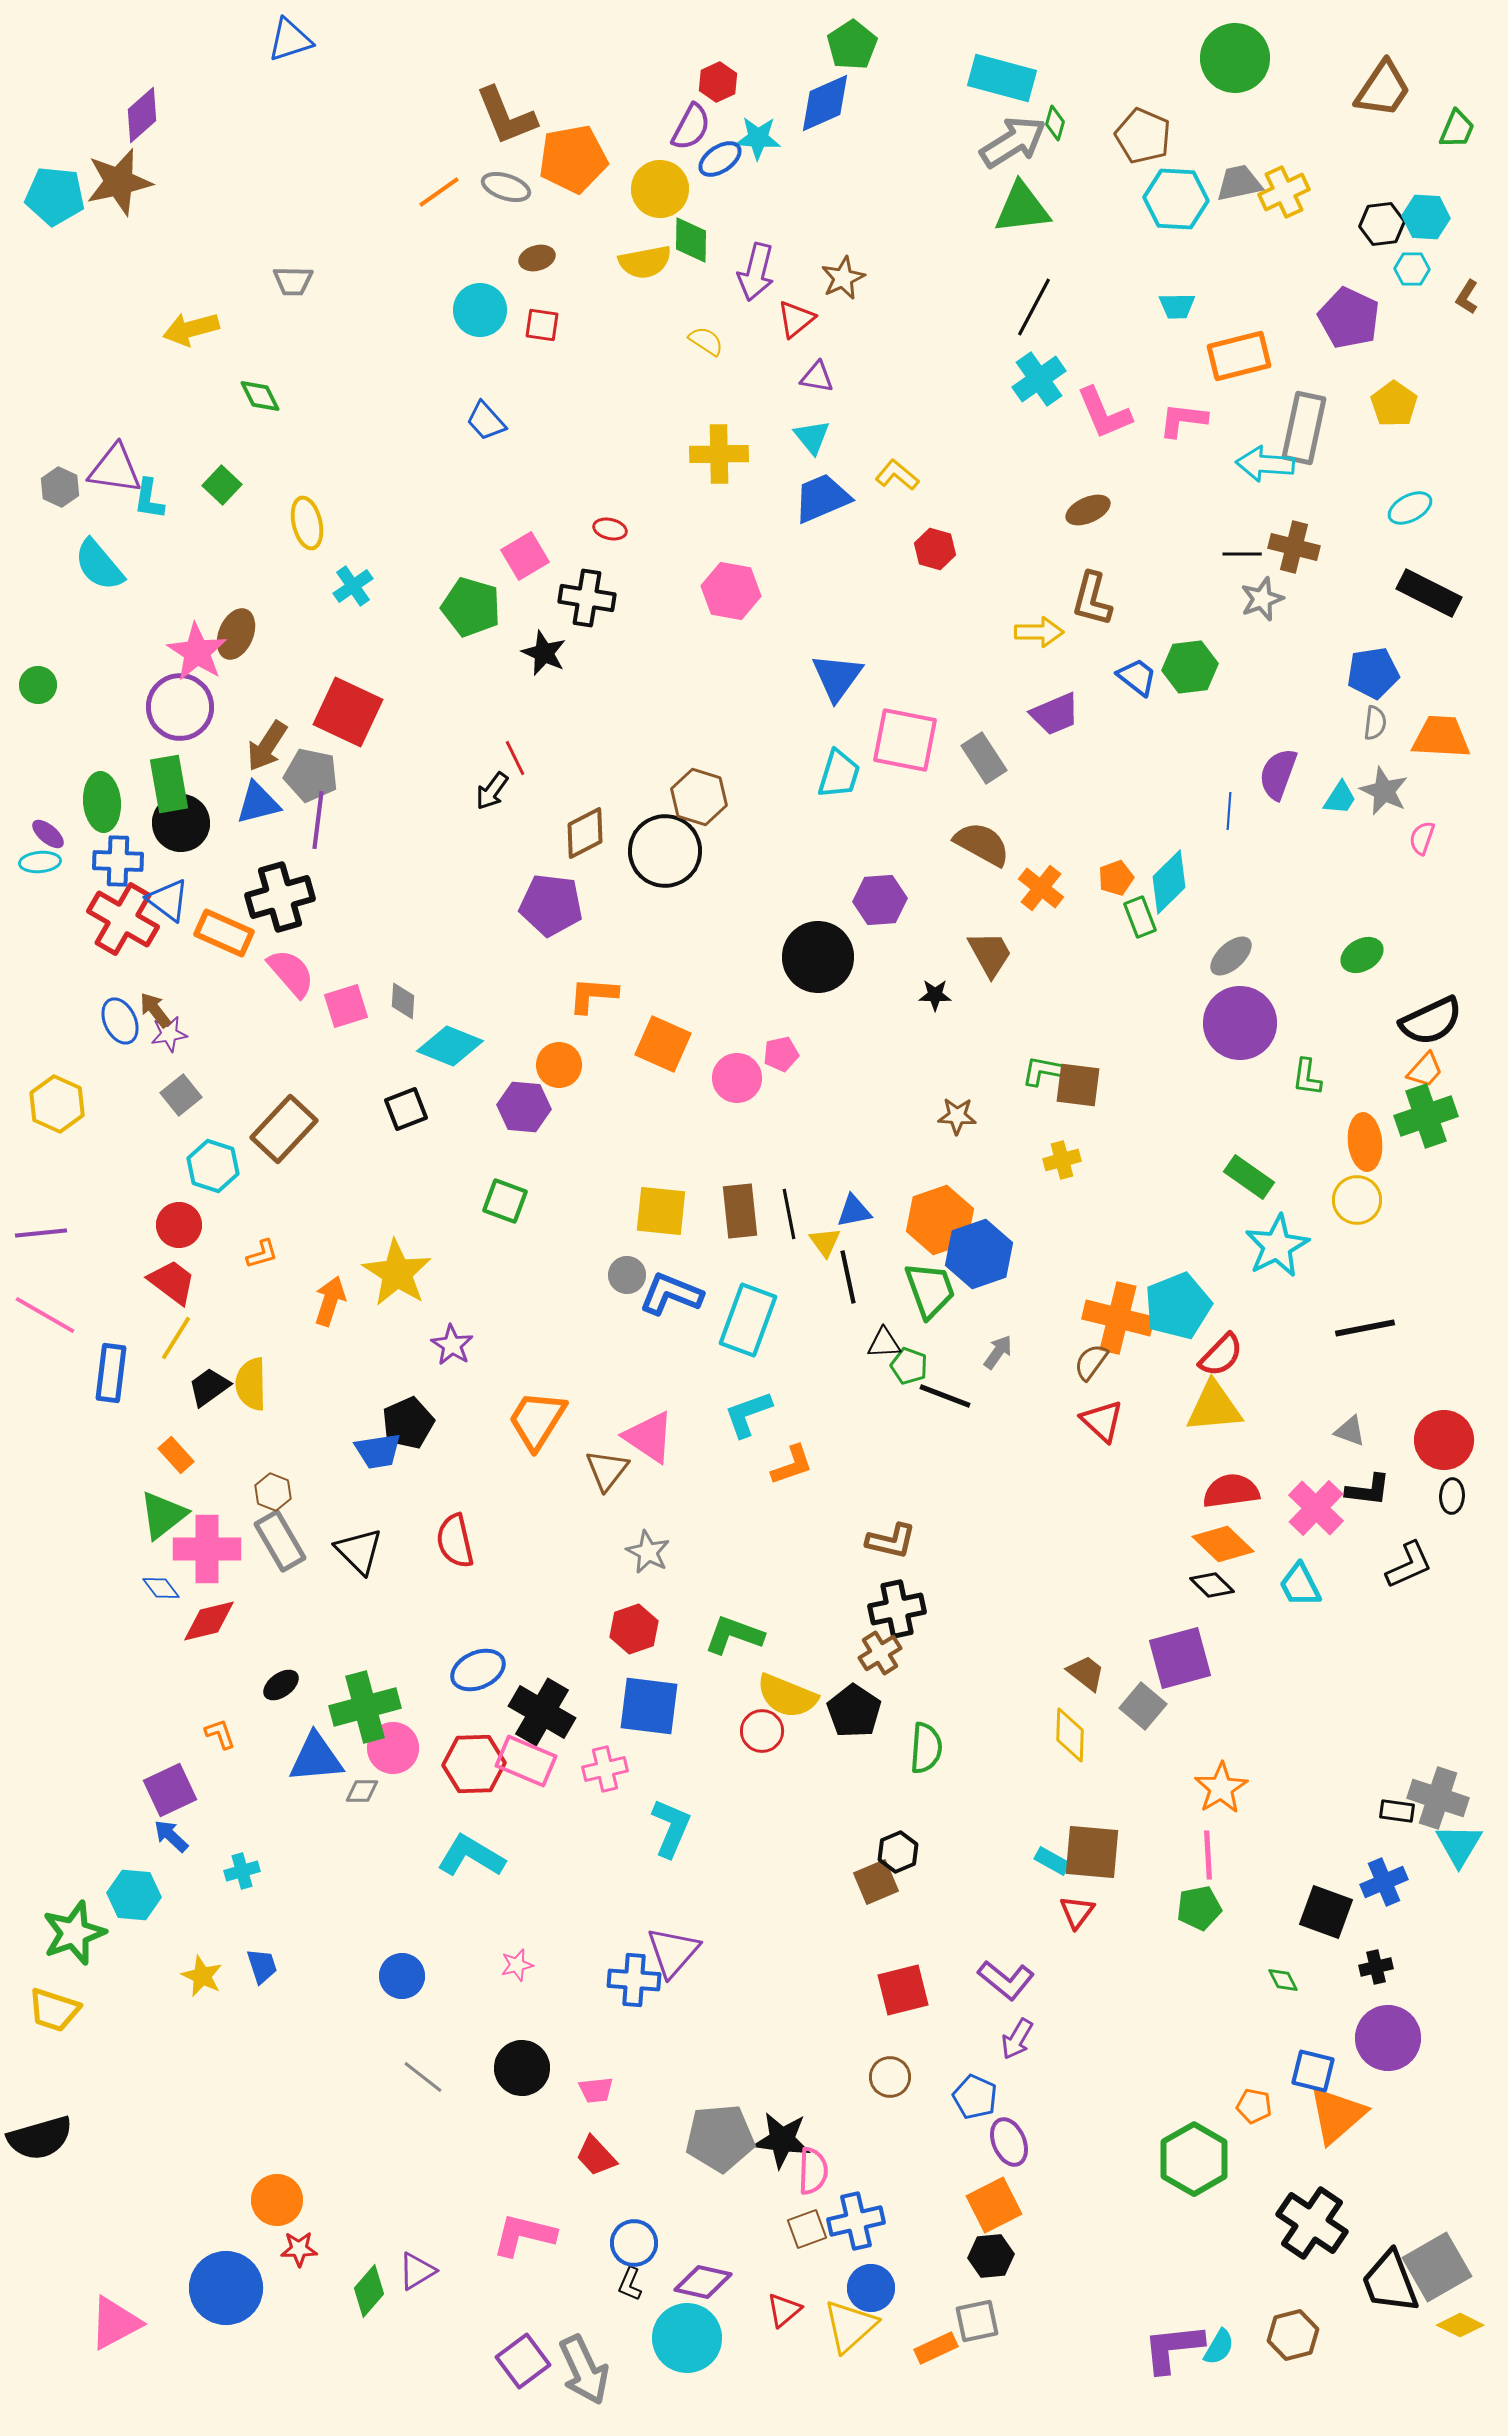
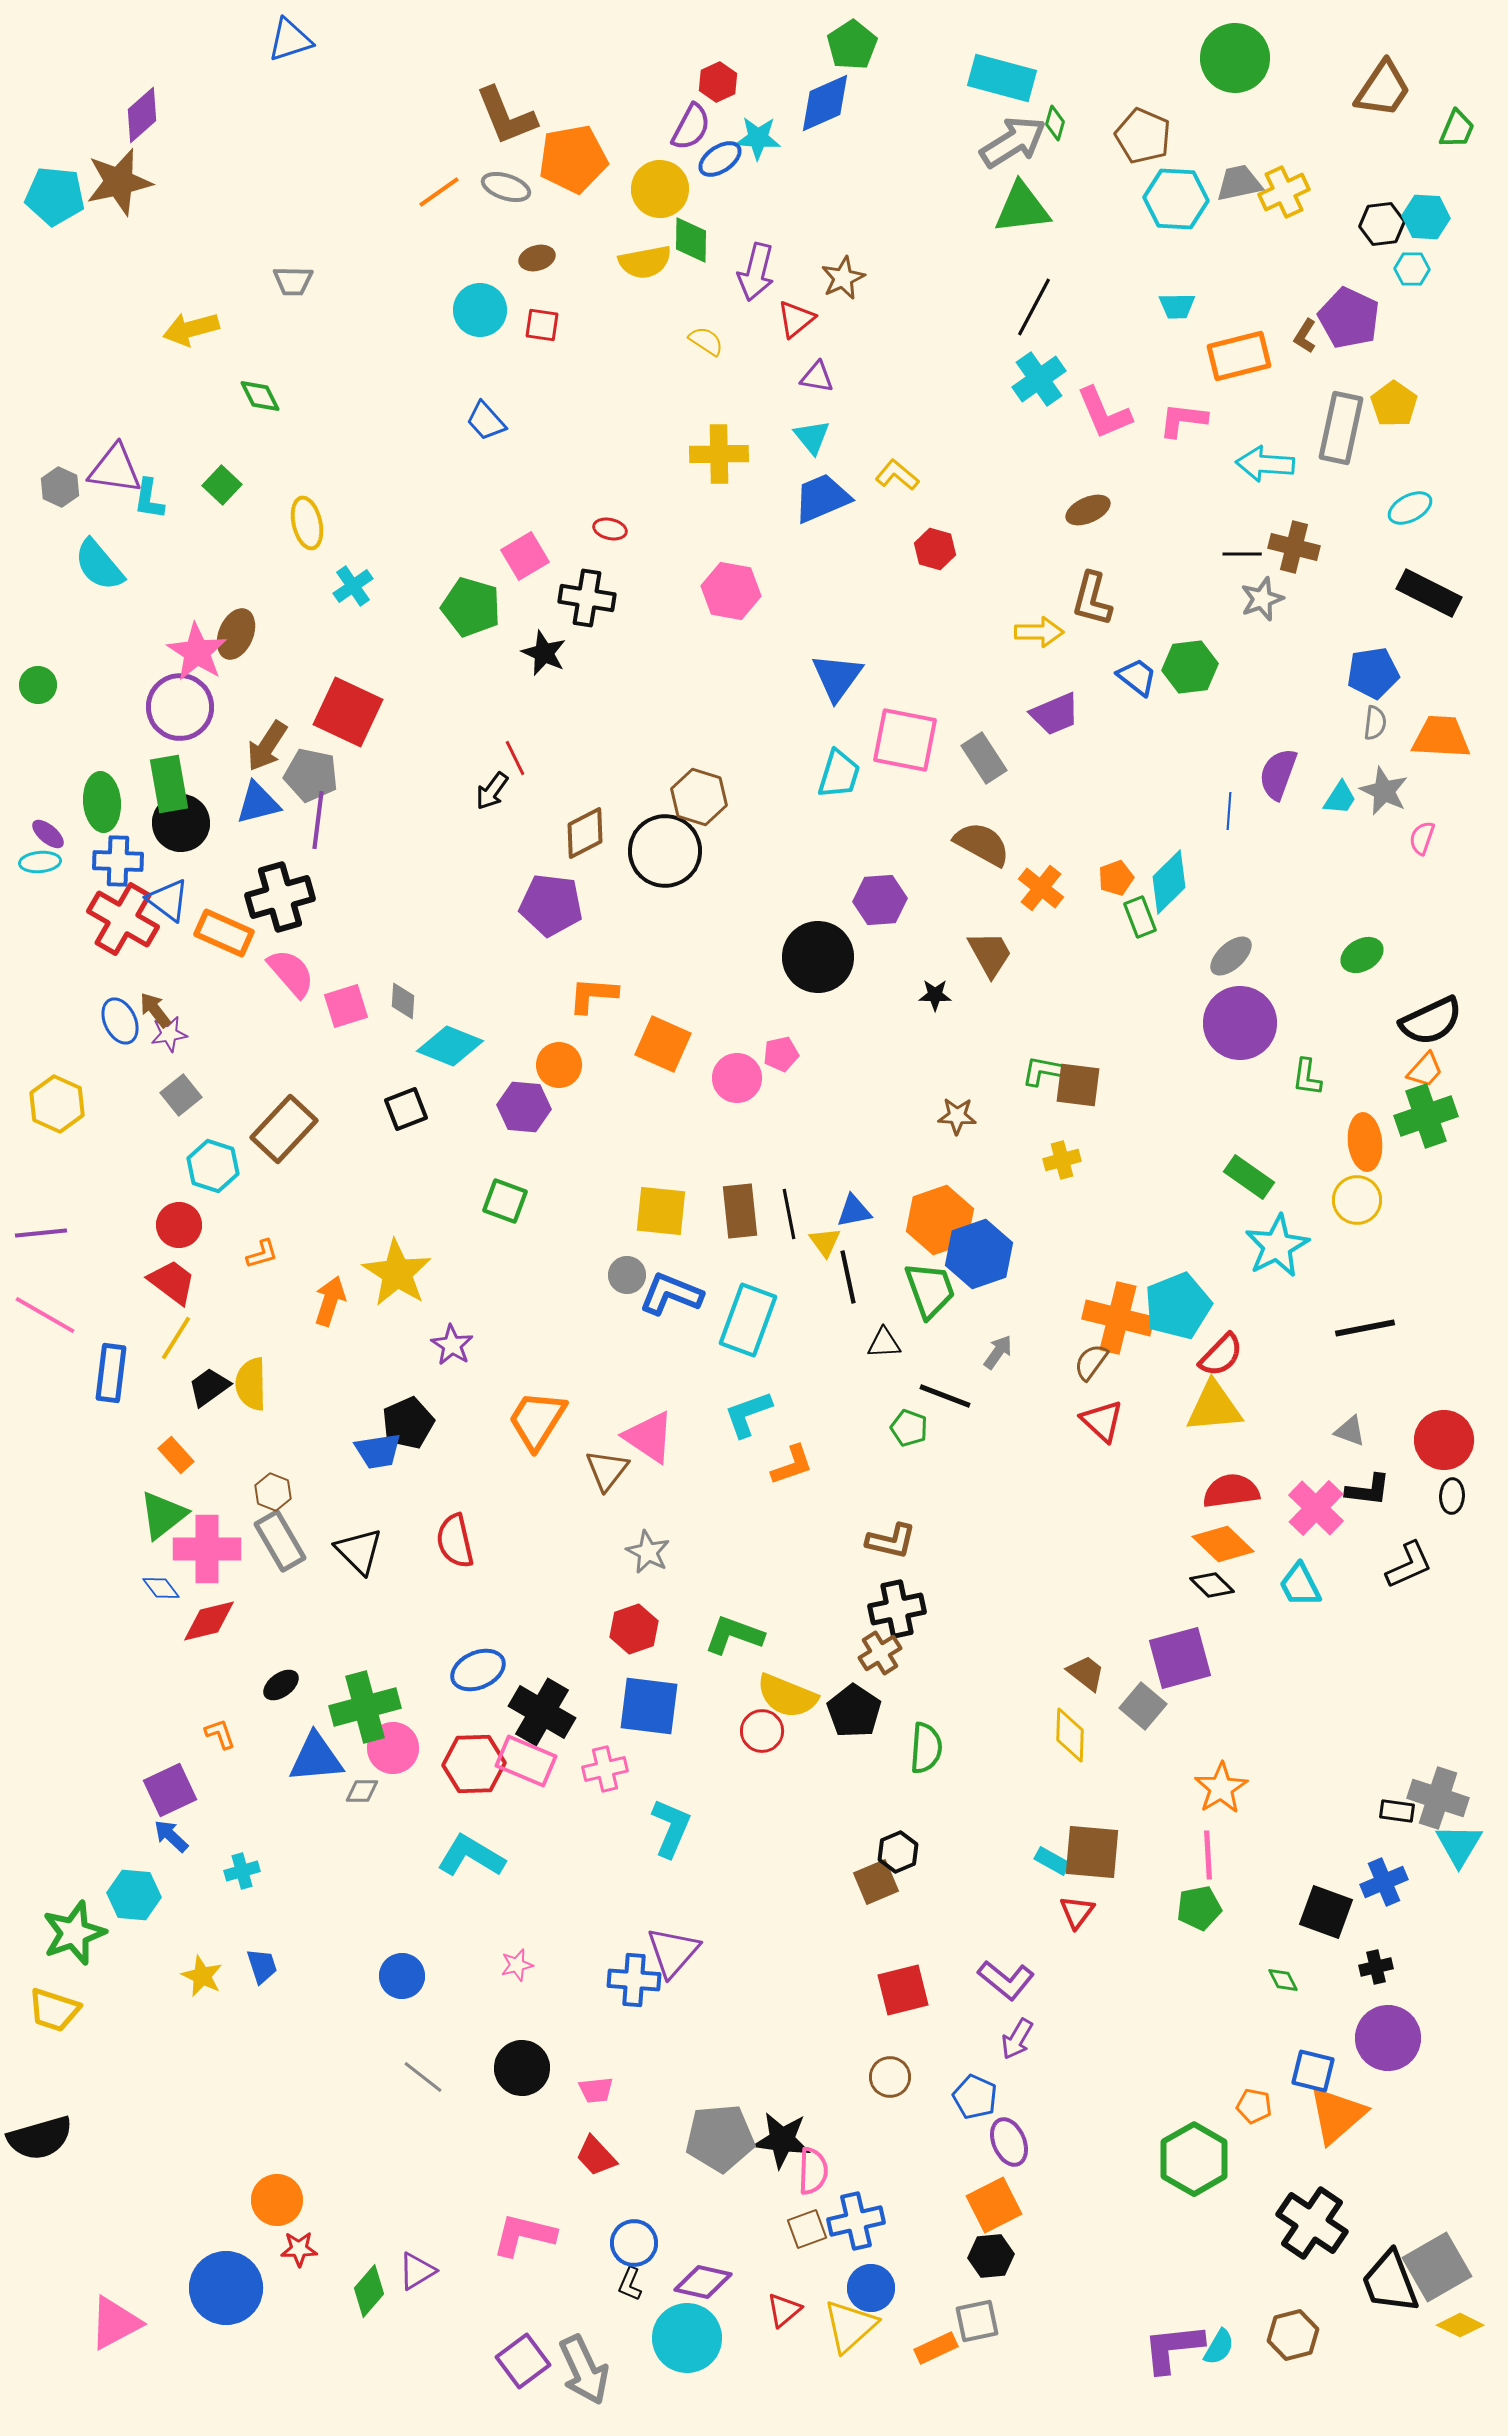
brown L-shape at (1467, 297): moved 162 px left, 39 px down
gray rectangle at (1304, 428): moved 37 px right
green pentagon at (909, 1366): moved 62 px down
